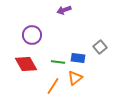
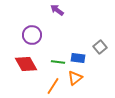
purple arrow: moved 7 px left; rotated 56 degrees clockwise
